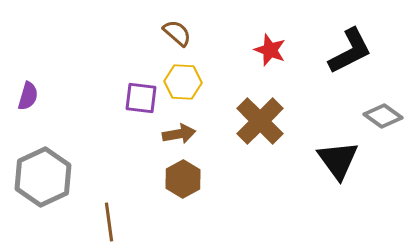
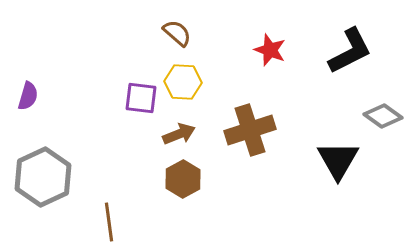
brown cross: moved 10 px left, 9 px down; rotated 27 degrees clockwise
brown arrow: rotated 12 degrees counterclockwise
black triangle: rotated 6 degrees clockwise
